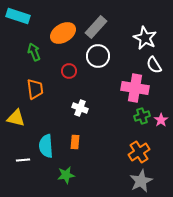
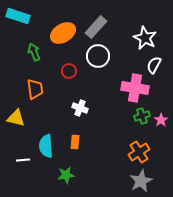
white semicircle: rotated 60 degrees clockwise
